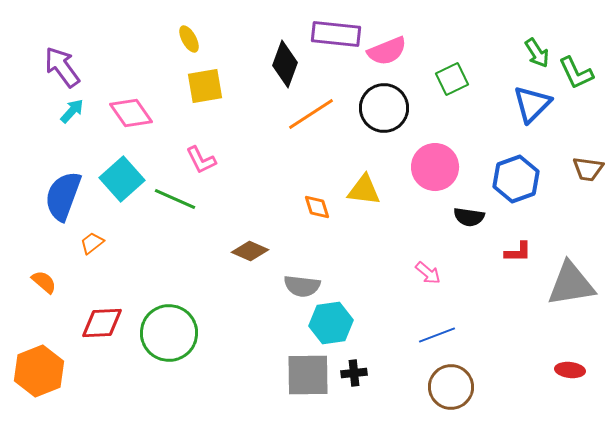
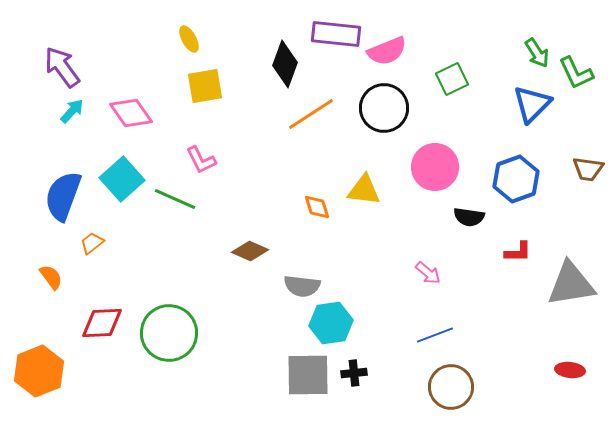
orange semicircle: moved 7 px right, 5 px up; rotated 12 degrees clockwise
blue line: moved 2 px left
